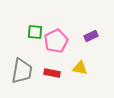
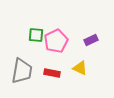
green square: moved 1 px right, 3 px down
purple rectangle: moved 4 px down
yellow triangle: rotated 14 degrees clockwise
